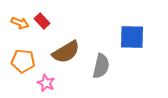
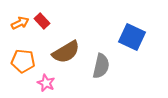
orange arrow: rotated 48 degrees counterclockwise
blue square: rotated 24 degrees clockwise
